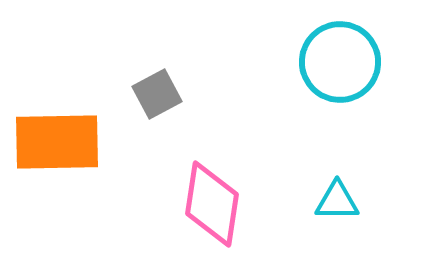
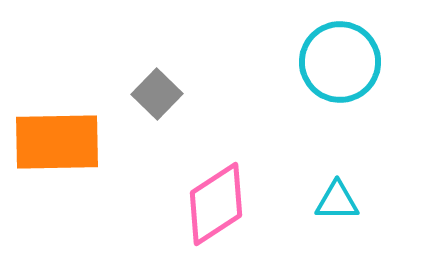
gray square: rotated 18 degrees counterclockwise
pink diamond: moved 4 px right; rotated 48 degrees clockwise
